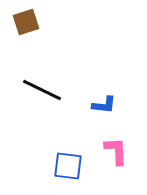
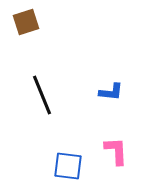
black line: moved 5 px down; rotated 42 degrees clockwise
blue L-shape: moved 7 px right, 13 px up
